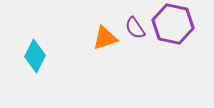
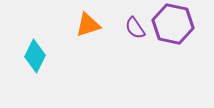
orange triangle: moved 17 px left, 13 px up
